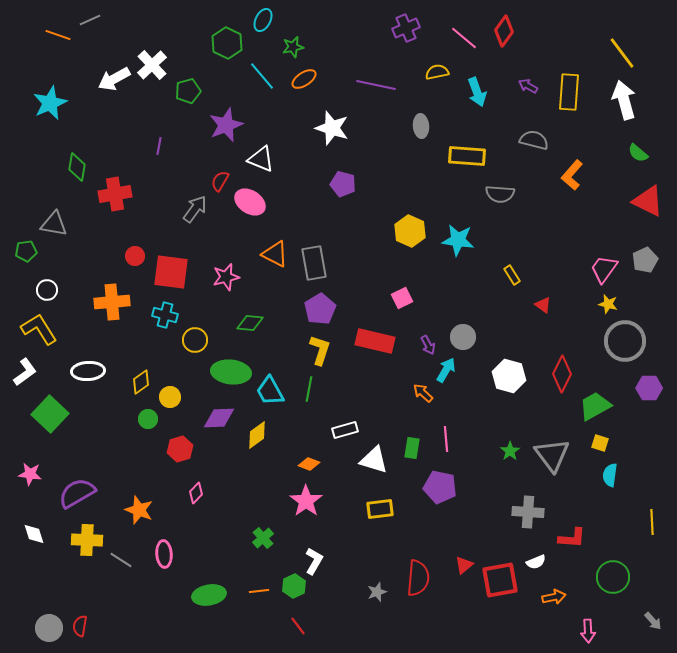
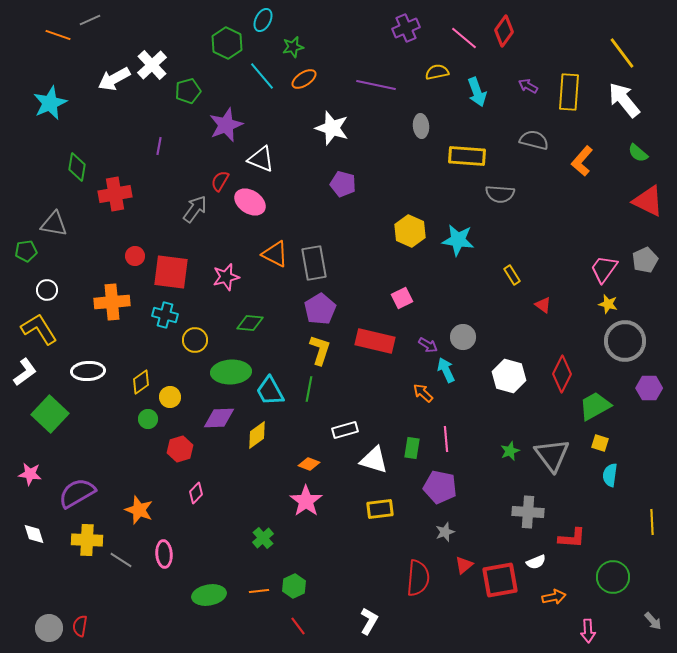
white arrow at (624, 100): rotated 24 degrees counterclockwise
orange L-shape at (572, 175): moved 10 px right, 14 px up
purple arrow at (428, 345): rotated 30 degrees counterclockwise
cyan arrow at (446, 370): rotated 55 degrees counterclockwise
green ellipse at (231, 372): rotated 9 degrees counterclockwise
green star at (510, 451): rotated 12 degrees clockwise
white L-shape at (314, 561): moved 55 px right, 60 px down
gray star at (377, 592): moved 68 px right, 60 px up
